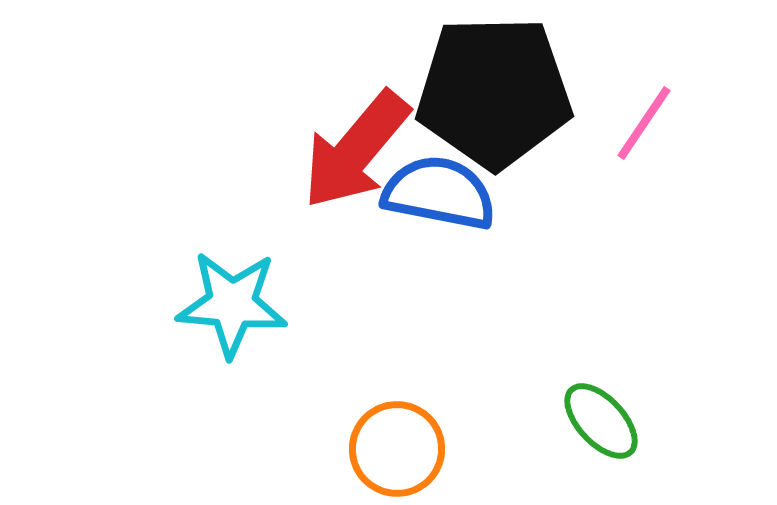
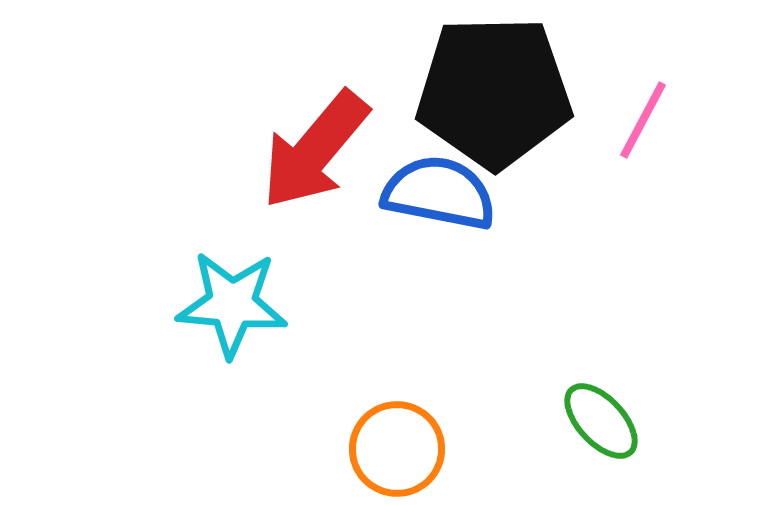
pink line: moved 1 px left, 3 px up; rotated 6 degrees counterclockwise
red arrow: moved 41 px left
